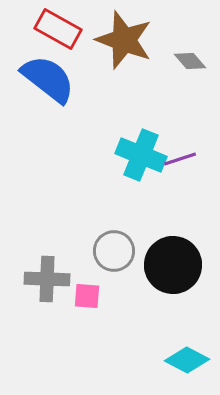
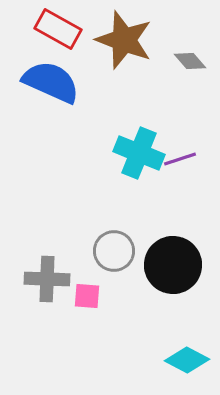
blue semicircle: moved 3 px right, 3 px down; rotated 14 degrees counterclockwise
cyan cross: moved 2 px left, 2 px up
